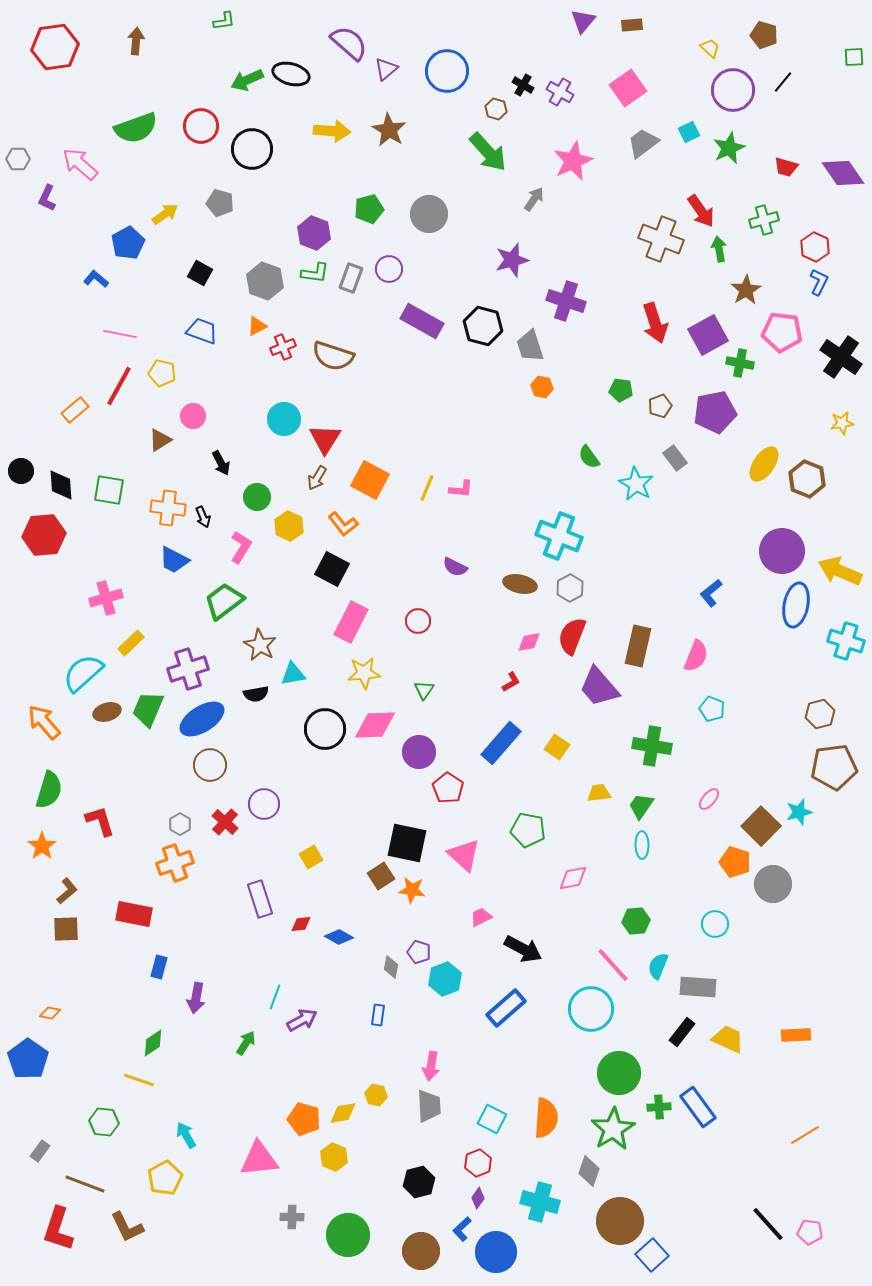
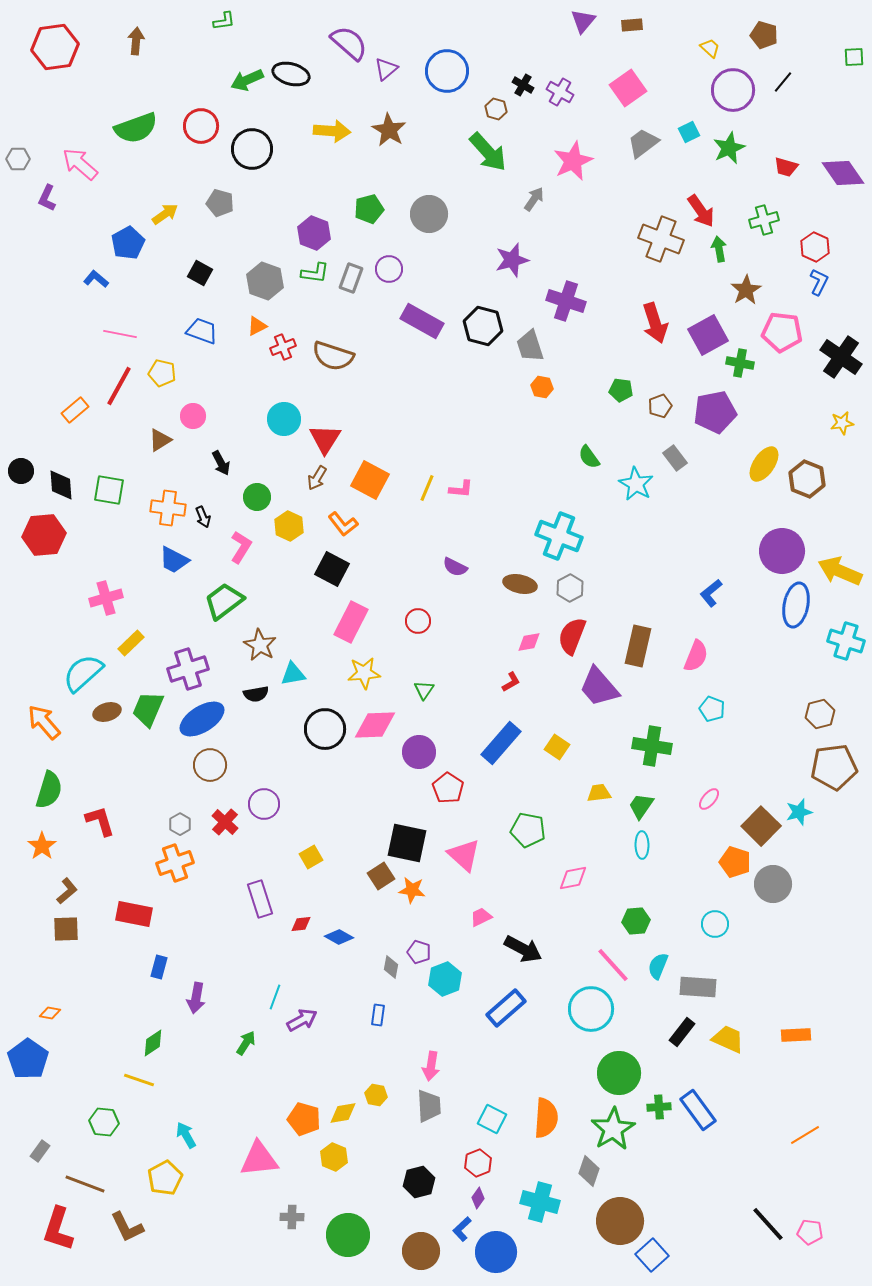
blue rectangle at (698, 1107): moved 3 px down
